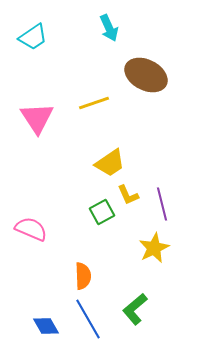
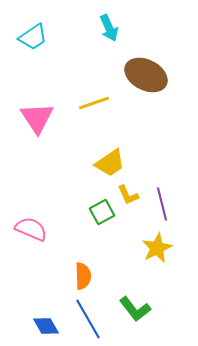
yellow star: moved 3 px right
green L-shape: rotated 88 degrees counterclockwise
